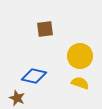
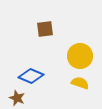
blue diamond: moved 3 px left; rotated 10 degrees clockwise
